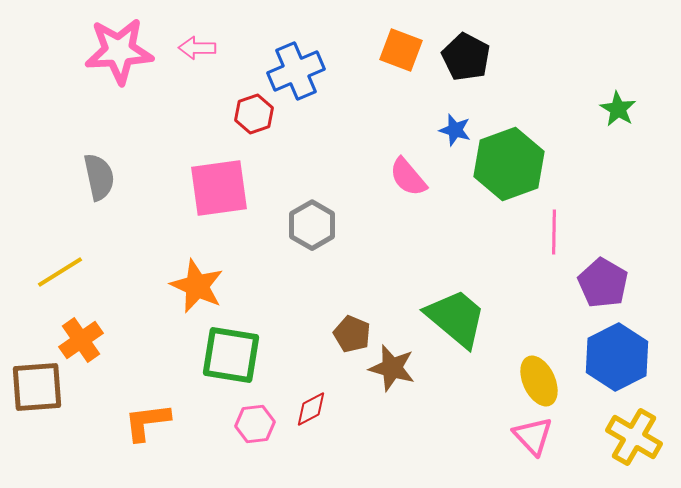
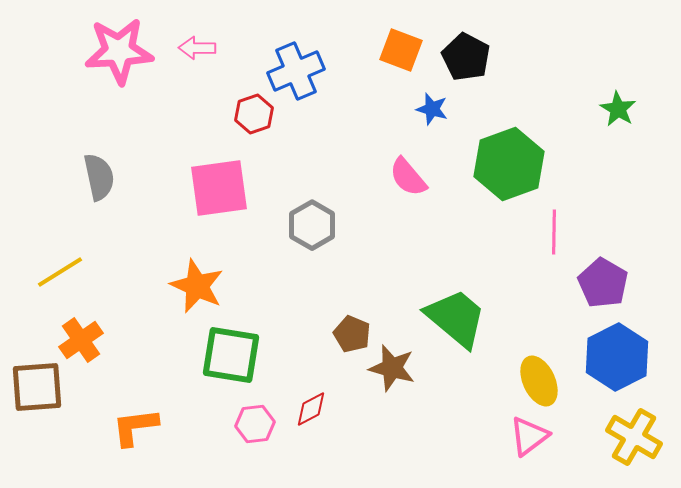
blue star: moved 23 px left, 21 px up
orange L-shape: moved 12 px left, 5 px down
pink triangle: moved 4 px left; rotated 36 degrees clockwise
